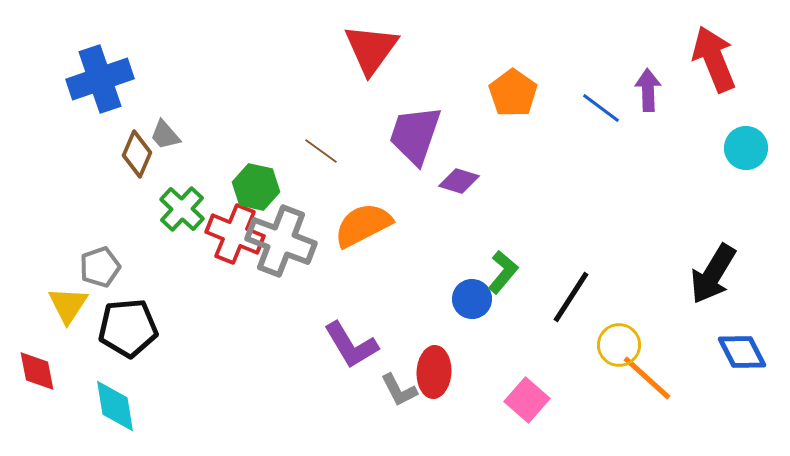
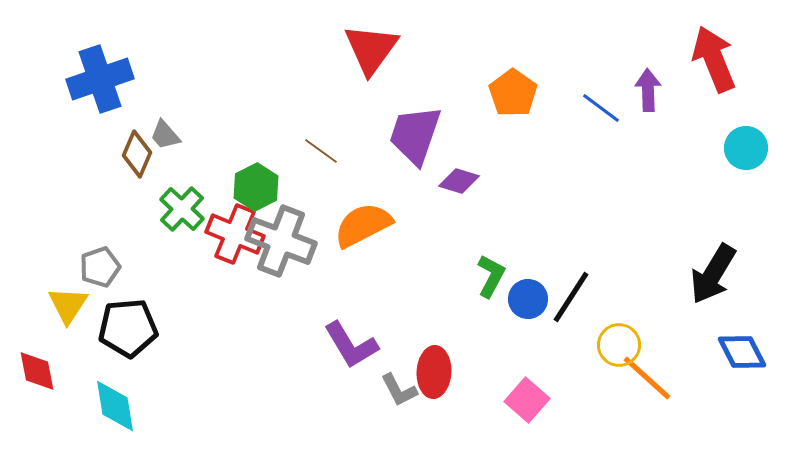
green hexagon: rotated 21 degrees clockwise
green L-shape: moved 12 px left, 4 px down; rotated 12 degrees counterclockwise
blue circle: moved 56 px right
